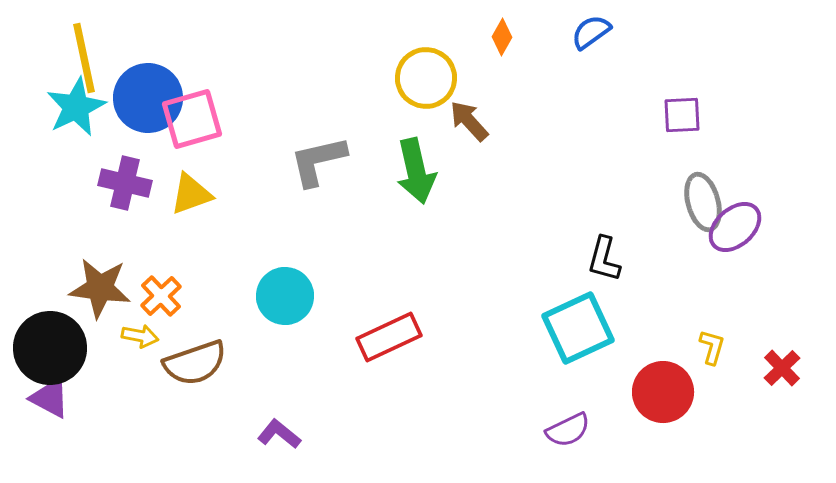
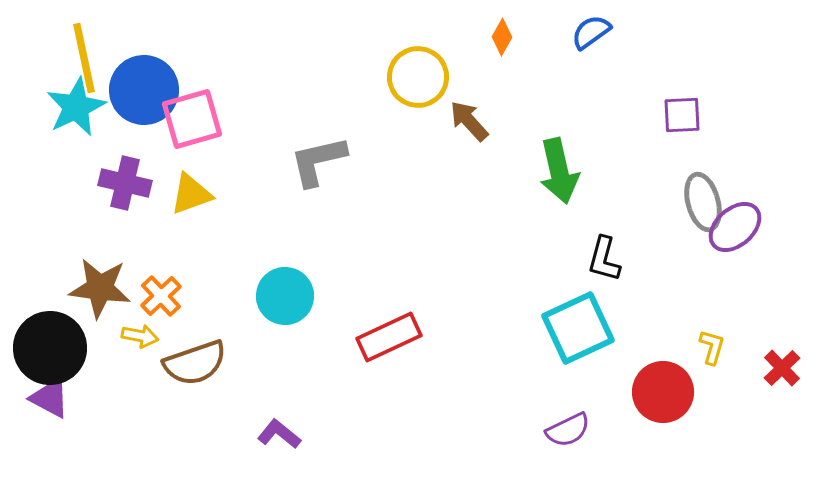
yellow circle: moved 8 px left, 1 px up
blue circle: moved 4 px left, 8 px up
green arrow: moved 143 px right
